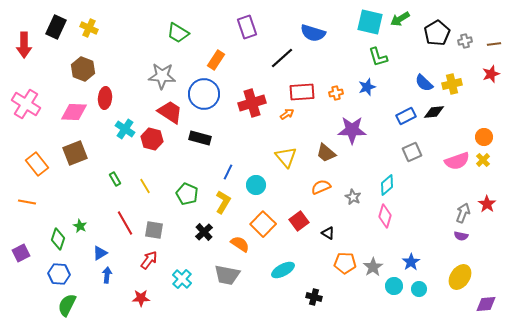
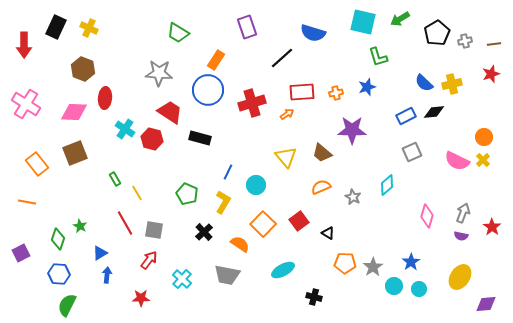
cyan square at (370, 22): moved 7 px left
gray star at (162, 76): moved 3 px left, 3 px up
blue circle at (204, 94): moved 4 px right, 4 px up
brown trapezoid at (326, 153): moved 4 px left
pink semicircle at (457, 161): rotated 45 degrees clockwise
yellow line at (145, 186): moved 8 px left, 7 px down
red star at (487, 204): moved 5 px right, 23 px down
pink diamond at (385, 216): moved 42 px right
